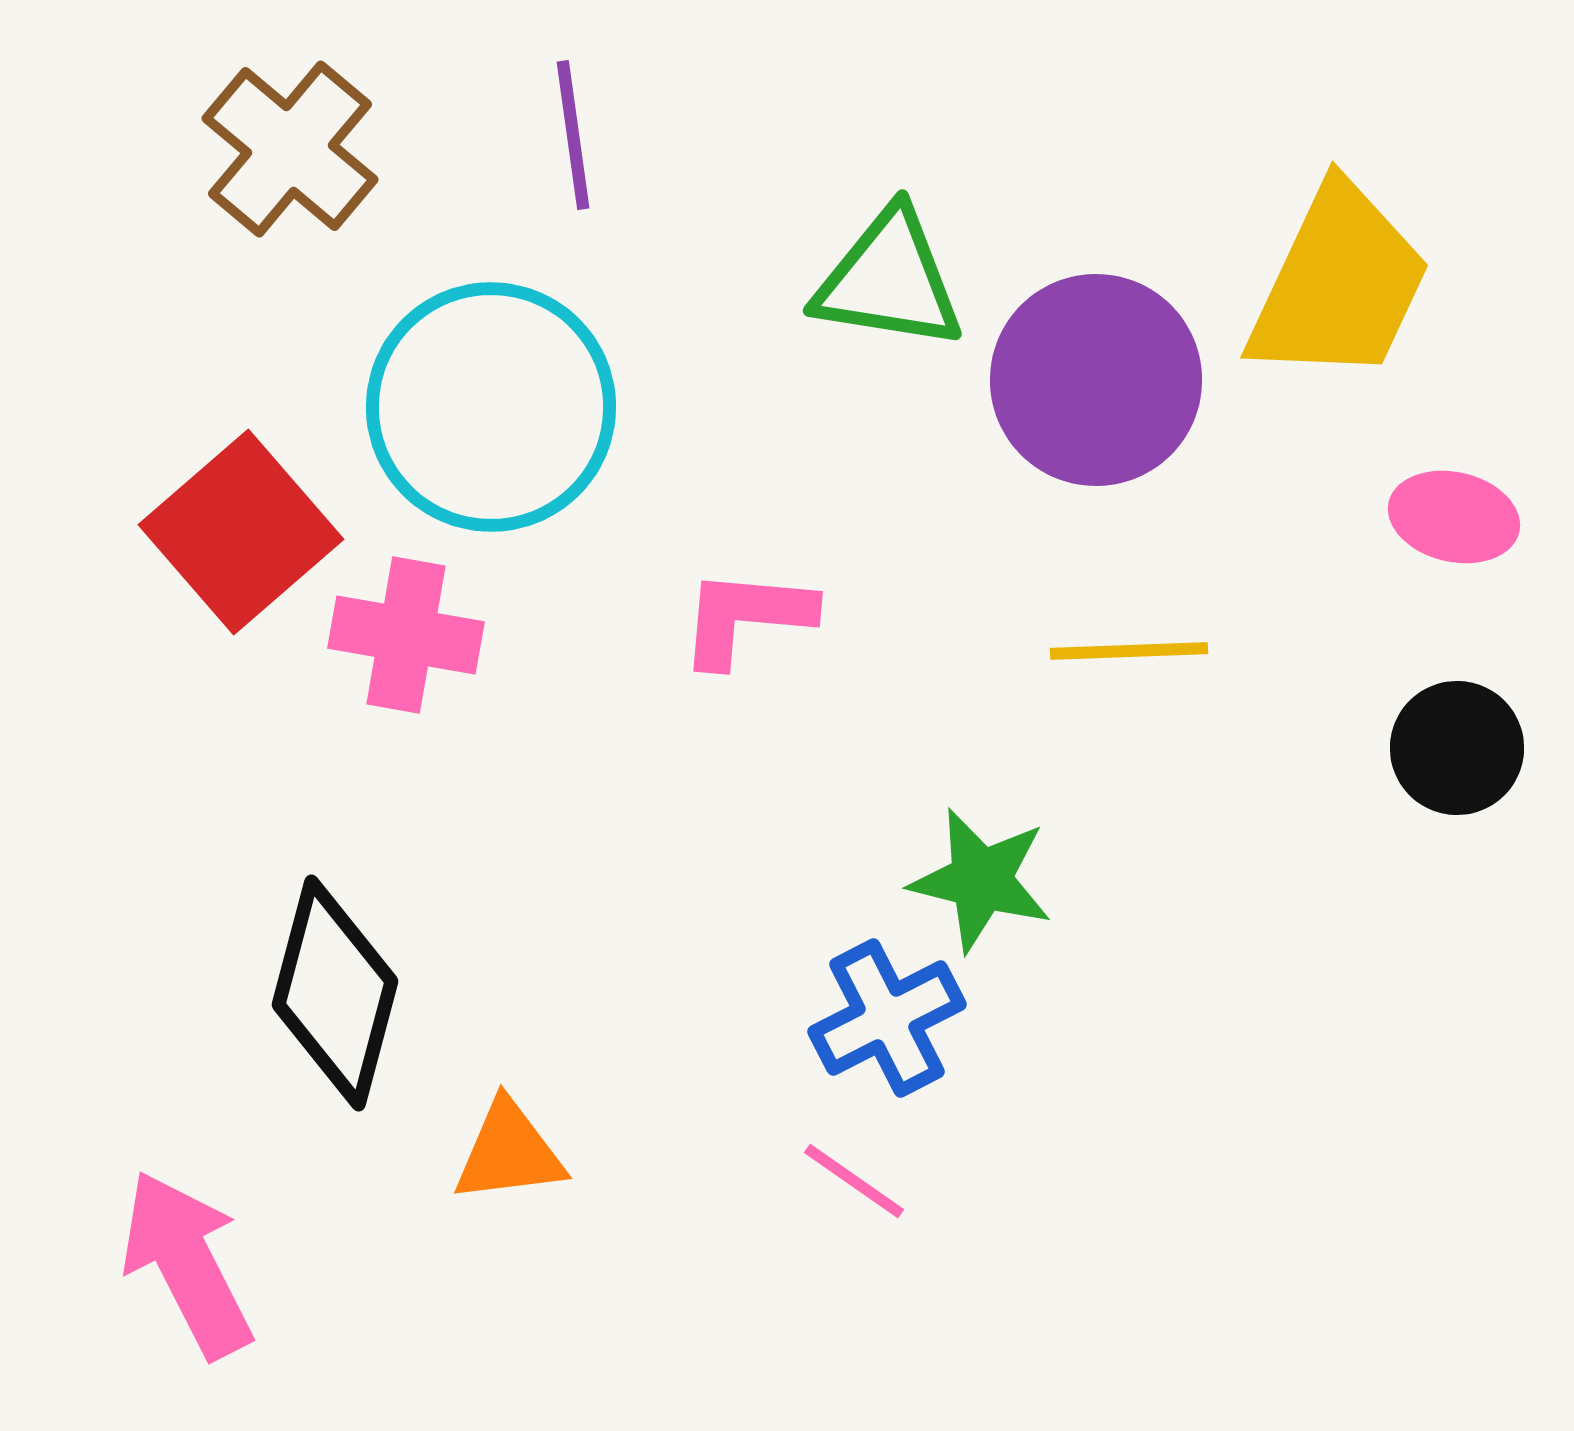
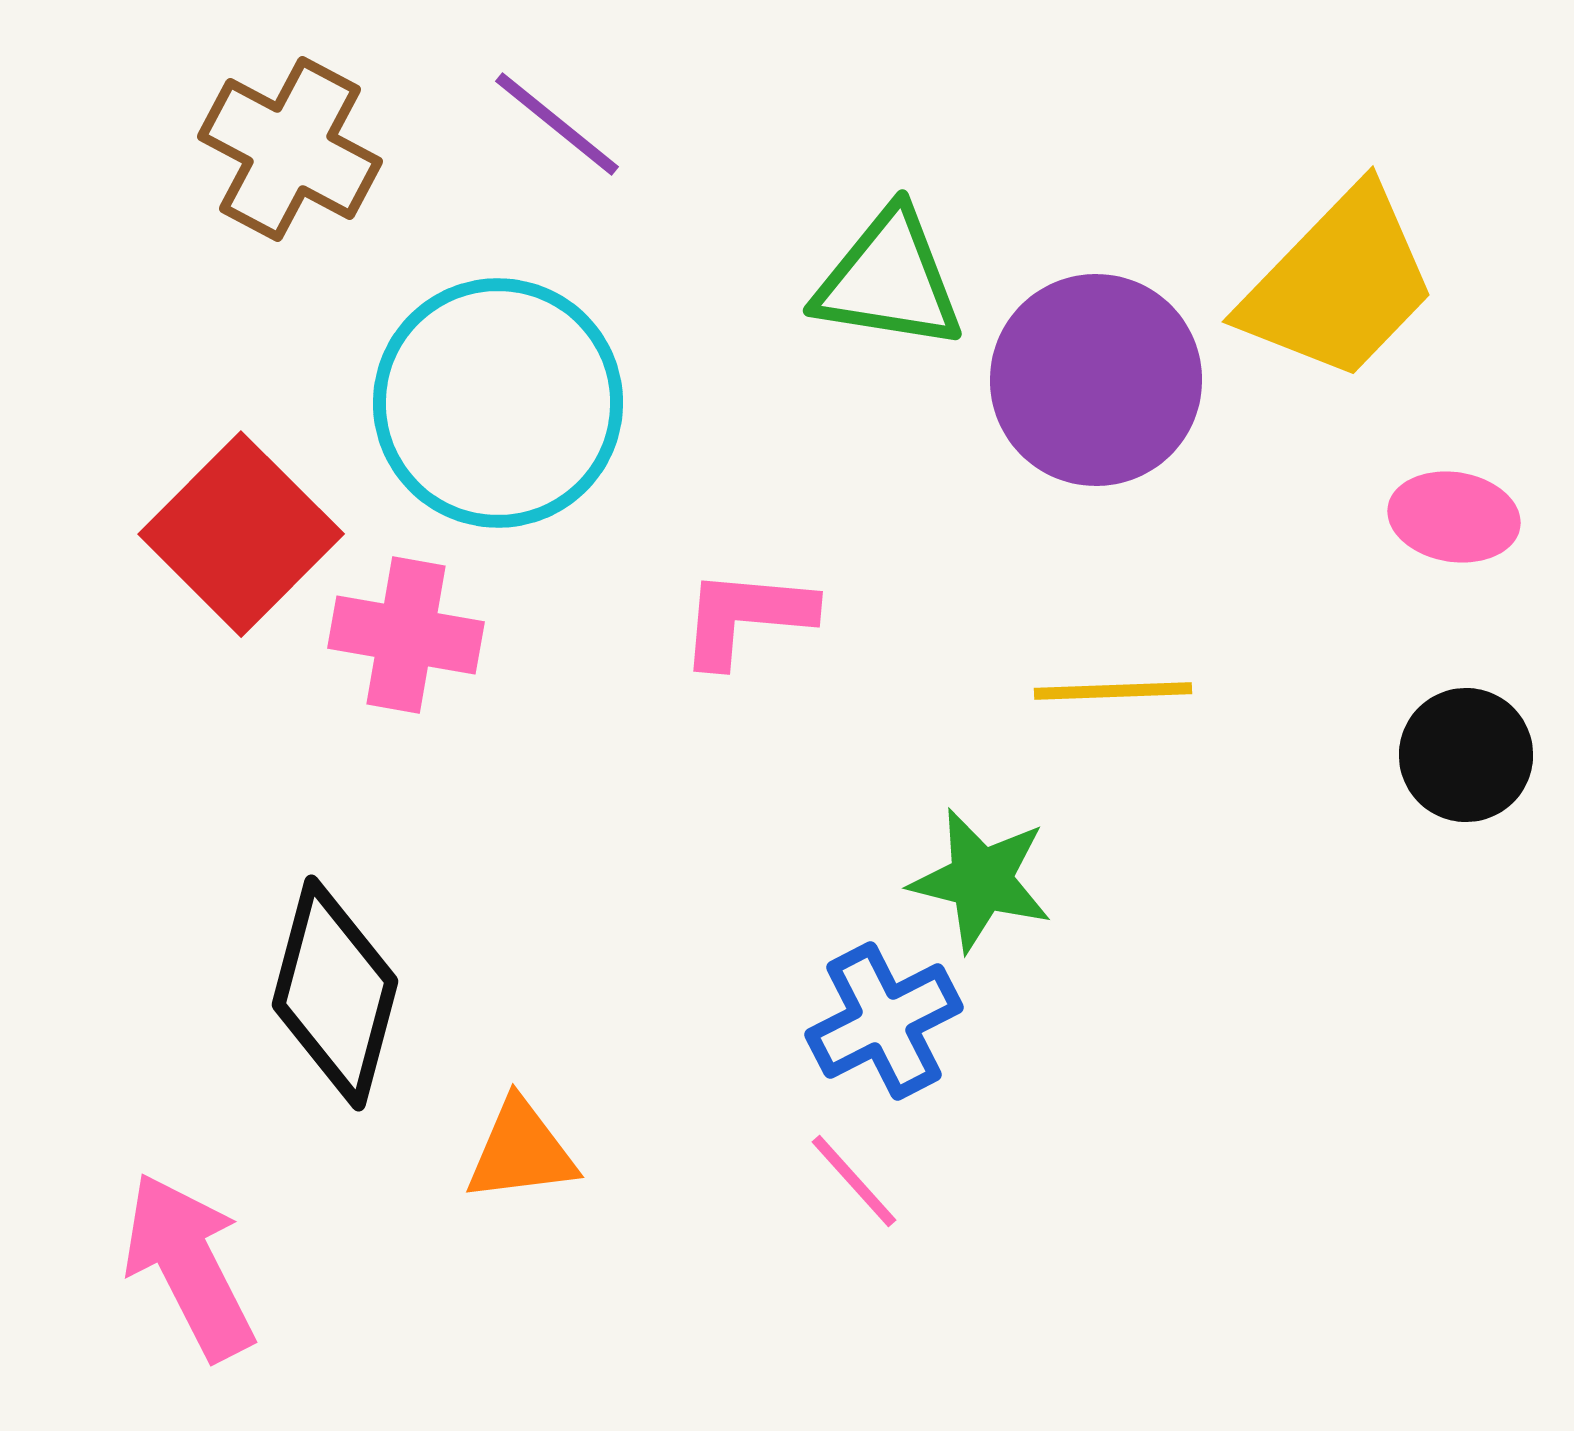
purple line: moved 16 px left, 11 px up; rotated 43 degrees counterclockwise
brown cross: rotated 12 degrees counterclockwise
yellow trapezoid: rotated 19 degrees clockwise
cyan circle: moved 7 px right, 4 px up
pink ellipse: rotated 4 degrees counterclockwise
red square: moved 2 px down; rotated 4 degrees counterclockwise
yellow line: moved 16 px left, 40 px down
black circle: moved 9 px right, 7 px down
blue cross: moved 3 px left, 3 px down
orange triangle: moved 12 px right, 1 px up
pink line: rotated 13 degrees clockwise
pink arrow: moved 2 px right, 2 px down
